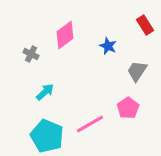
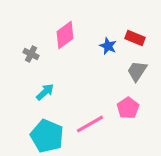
red rectangle: moved 10 px left, 13 px down; rotated 36 degrees counterclockwise
